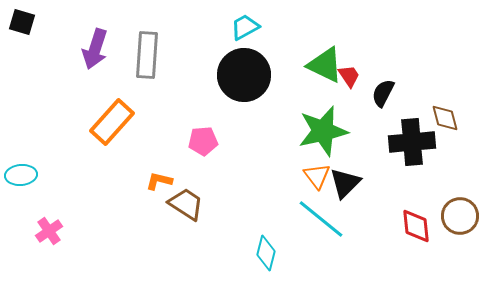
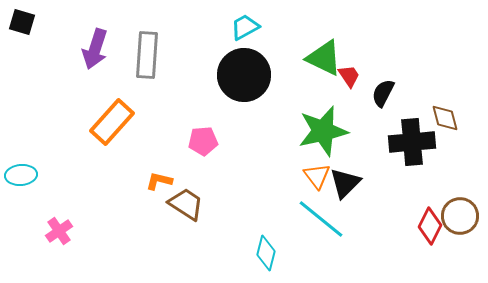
green triangle: moved 1 px left, 7 px up
red diamond: moved 14 px right; rotated 33 degrees clockwise
pink cross: moved 10 px right
